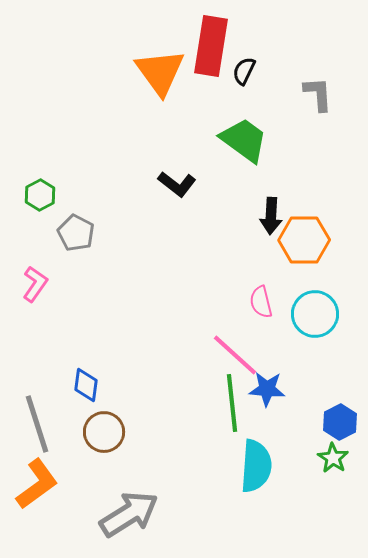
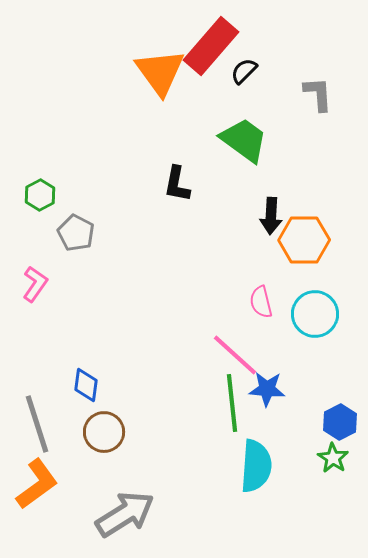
red rectangle: rotated 32 degrees clockwise
black semicircle: rotated 20 degrees clockwise
black L-shape: rotated 63 degrees clockwise
gray arrow: moved 4 px left
